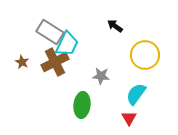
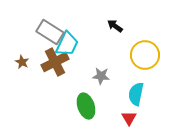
cyan semicircle: rotated 25 degrees counterclockwise
green ellipse: moved 4 px right, 1 px down; rotated 25 degrees counterclockwise
